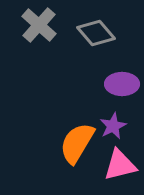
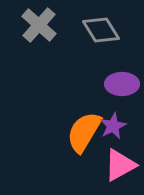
gray diamond: moved 5 px right, 3 px up; rotated 9 degrees clockwise
orange semicircle: moved 7 px right, 11 px up
pink triangle: rotated 15 degrees counterclockwise
